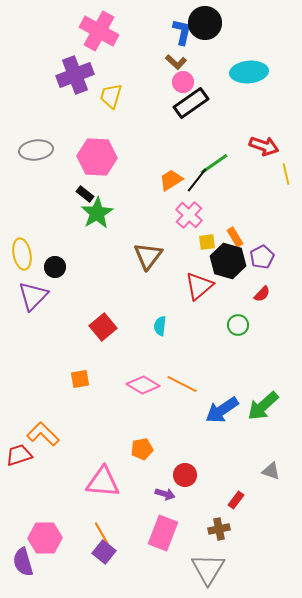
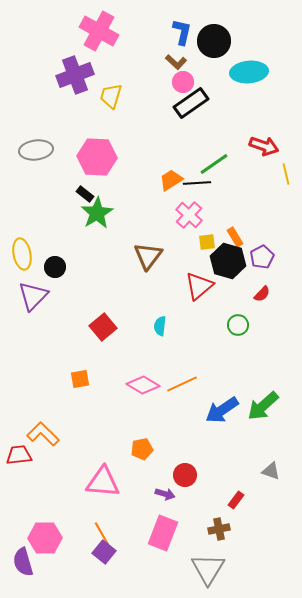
black circle at (205, 23): moved 9 px right, 18 px down
black line at (197, 180): moved 3 px down; rotated 48 degrees clockwise
orange line at (182, 384): rotated 52 degrees counterclockwise
red trapezoid at (19, 455): rotated 12 degrees clockwise
